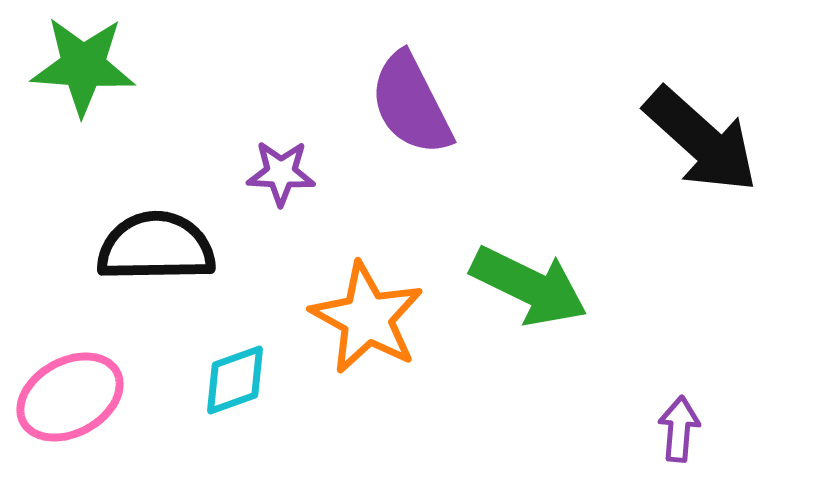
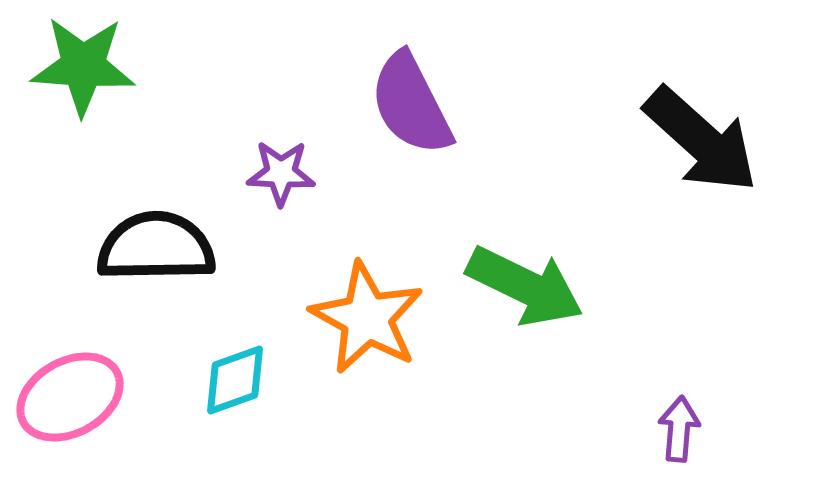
green arrow: moved 4 px left
